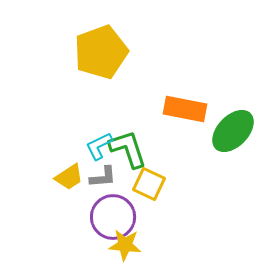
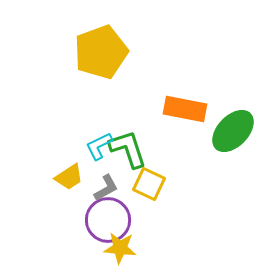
gray L-shape: moved 3 px right, 11 px down; rotated 24 degrees counterclockwise
purple circle: moved 5 px left, 3 px down
yellow star: moved 5 px left, 3 px down
